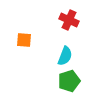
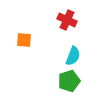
red cross: moved 2 px left
cyan semicircle: moved 8 px right
